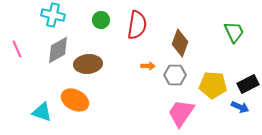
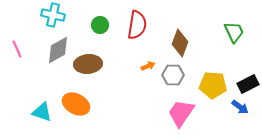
green circle: moved 1 px left, 5 px down
orange arrow: rotated 24 degrees counterclockwise
gray hexagon: moved 2 px left
orange ellipse: moved 1 px right, 4 px down
blue arrow: rotated 12 degrees clockwise
